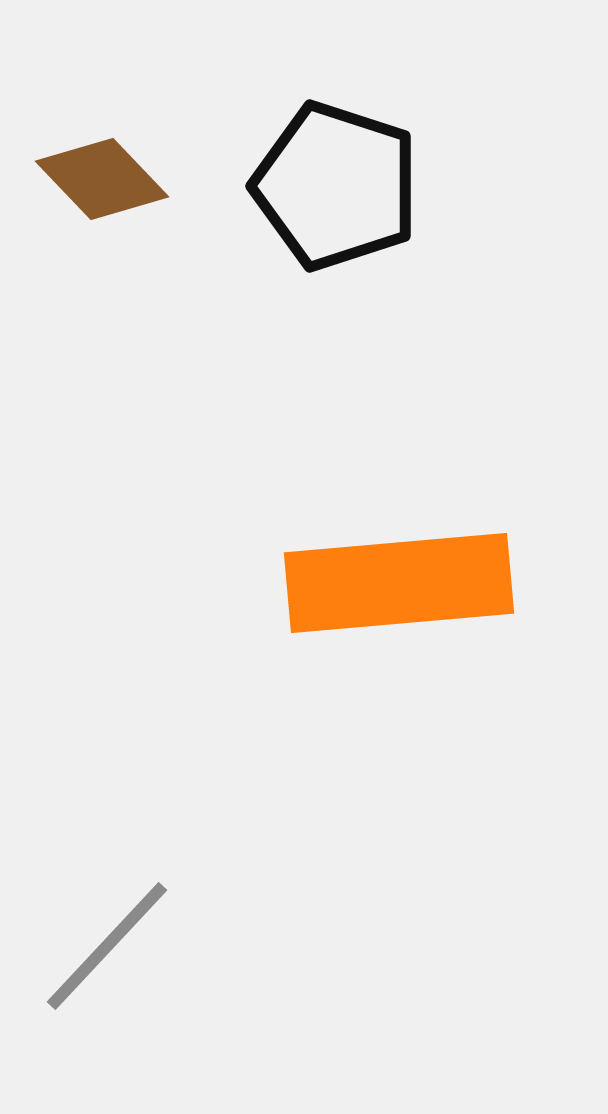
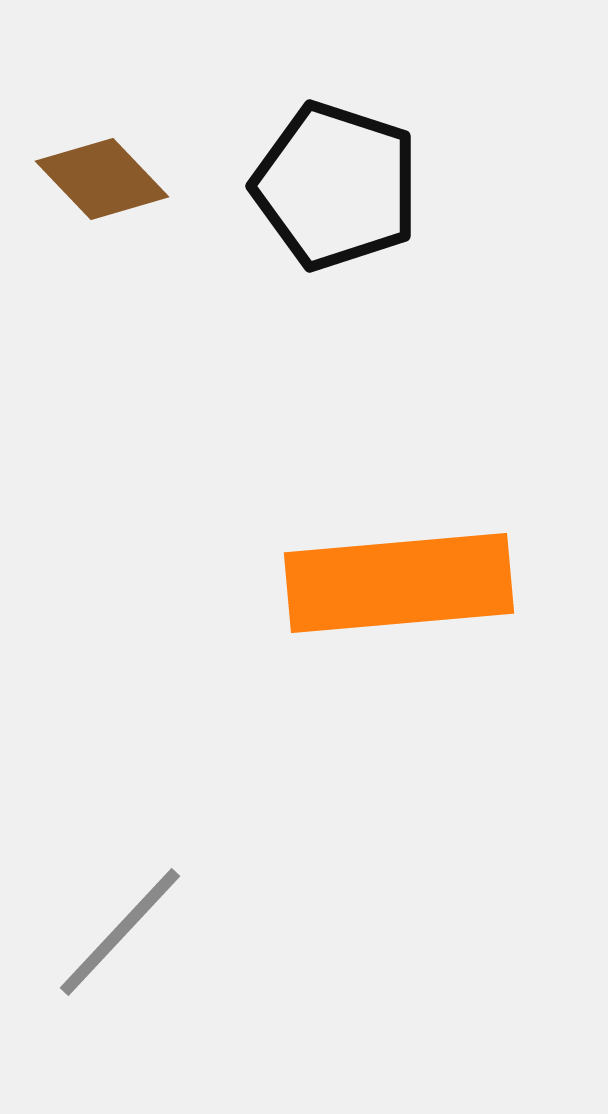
gray line: moved 13 px right, 14 px up
